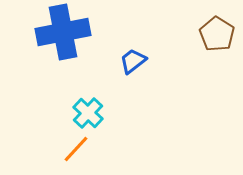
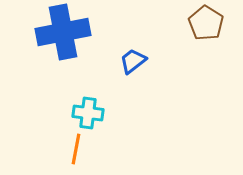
brown pentagon: moved 11 px left, 11 px up
cyan cross: rotated 36 degrees counterclockwise
orange line: rotated 32 degrees counterclockwise
